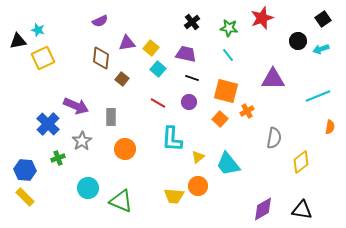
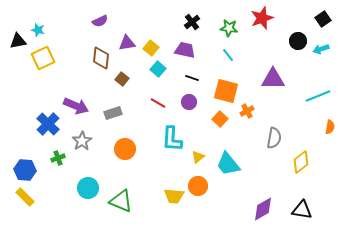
purple trapezoid at (186, 54): moved 1 px left, 4 px up
gray rectangle at (111, 117): moved 2 px right, 4 px up; rotated 72 degrees clockwise
